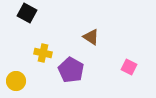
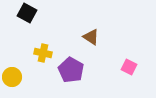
yellow circle: moved 4 px left, 4 px up
